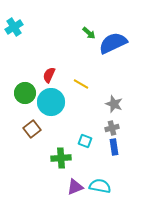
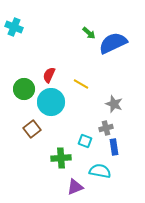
cyan cross: rotated 36 degrees counterclockwise
green circle: moved 1 px left, 4 px up
gray cross: moved 6 px left
cyan semicircle: moved 15 px up
